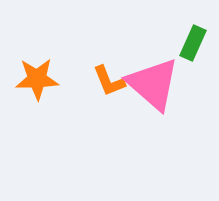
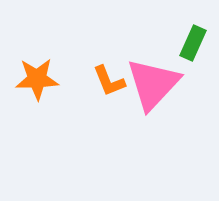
pink triangle: rotated 32 degrees clockwise
